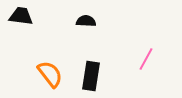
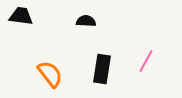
pink line: moved 2 px down
black rectangle: moved 11 px right, 7 px up
